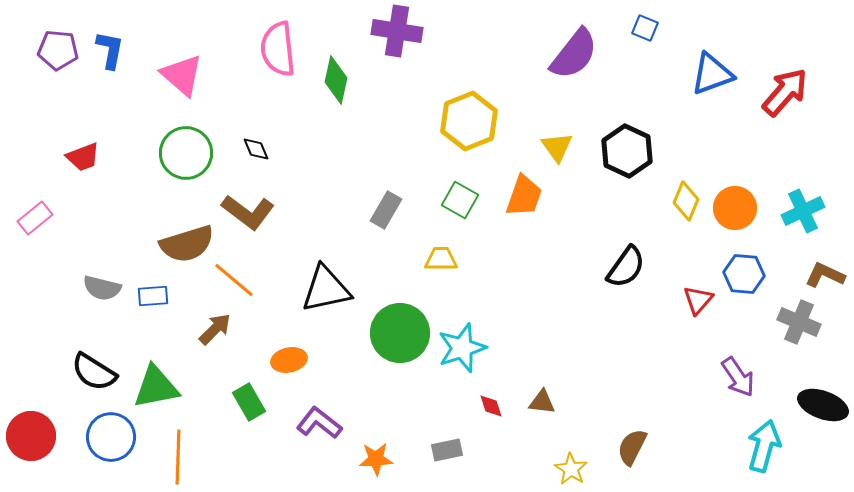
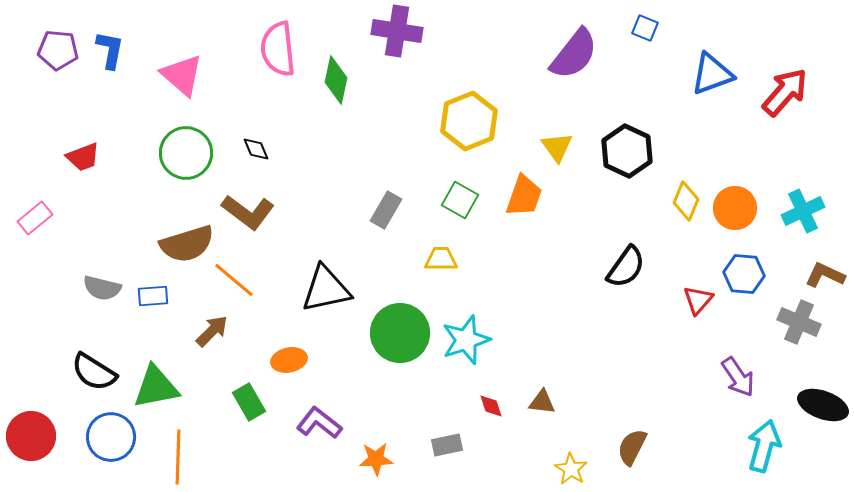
brown arrow at (215, 329): moved 3 px left, 2 px down
cyan star at (462, 348): moved 4 px right, 8 px up
gray rectangle at (447, 450): moved 5 px up
